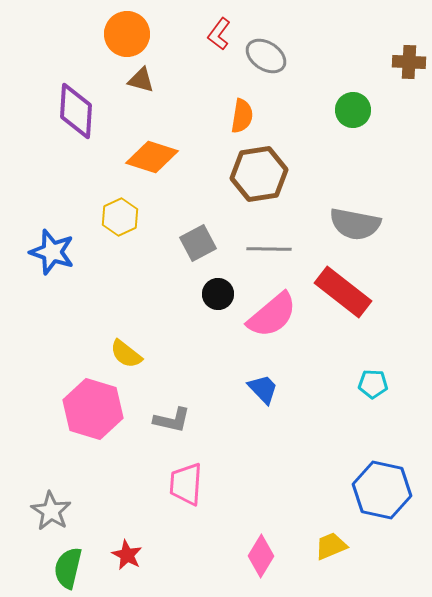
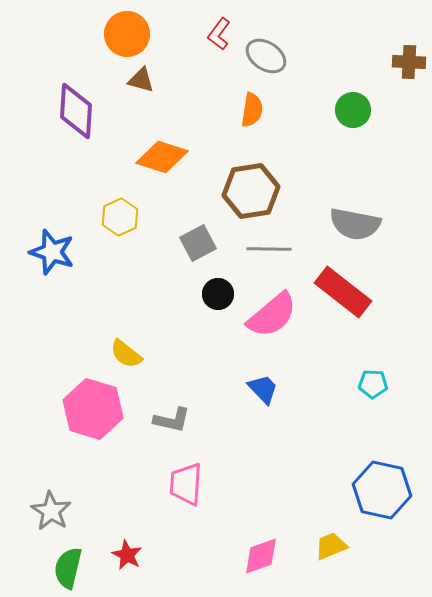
orange semicircle: moved 10 px right, 6 px up
orange diamond: moved 10 px right
brown hexagon: moved 8 px left, 17 px down
pink diamond: rotated 39 degrees clockwise
